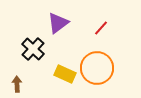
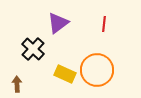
red line: moved 3 px right, 4 px up; rotated 35 degrees counterclockwise
orange circle: moved 2 px down
